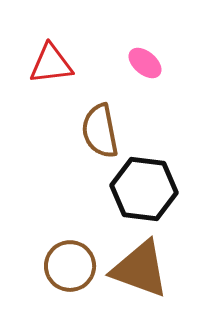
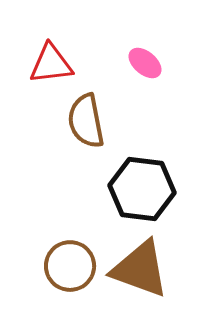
brown semicircle: moved 14 px left, 10 px up
black hexagon: moved 2 px left
